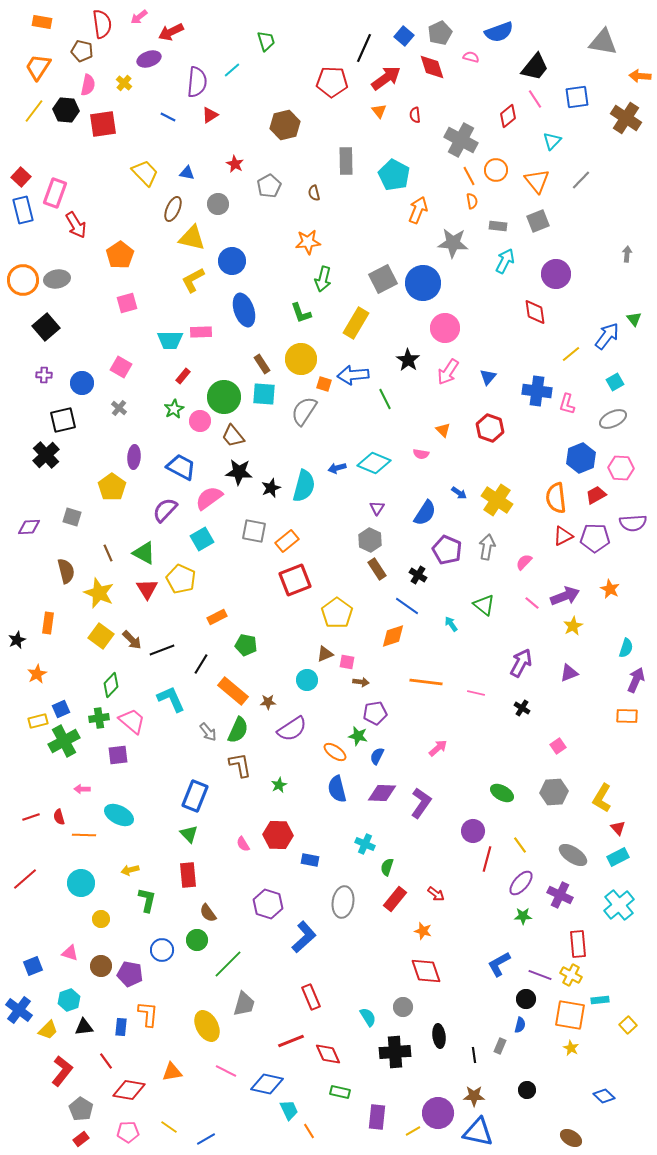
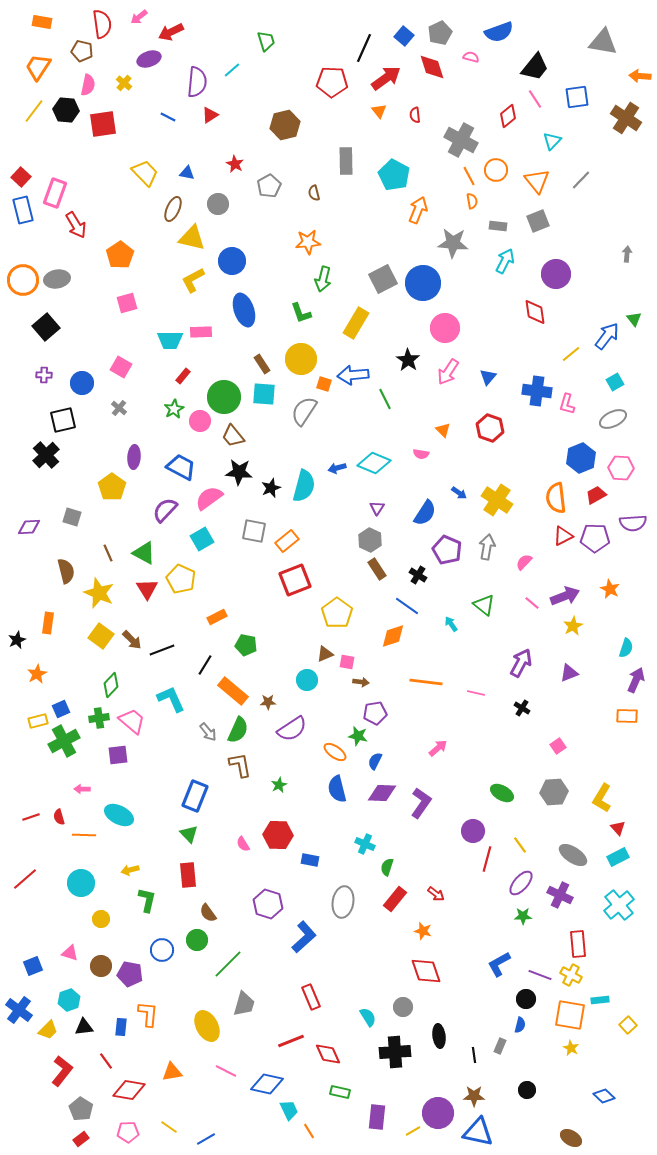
black line at (201, 664): moved 4 px right, 1 px down
blue semicircle at (377, 756): moved 2 px left, 5 px down
